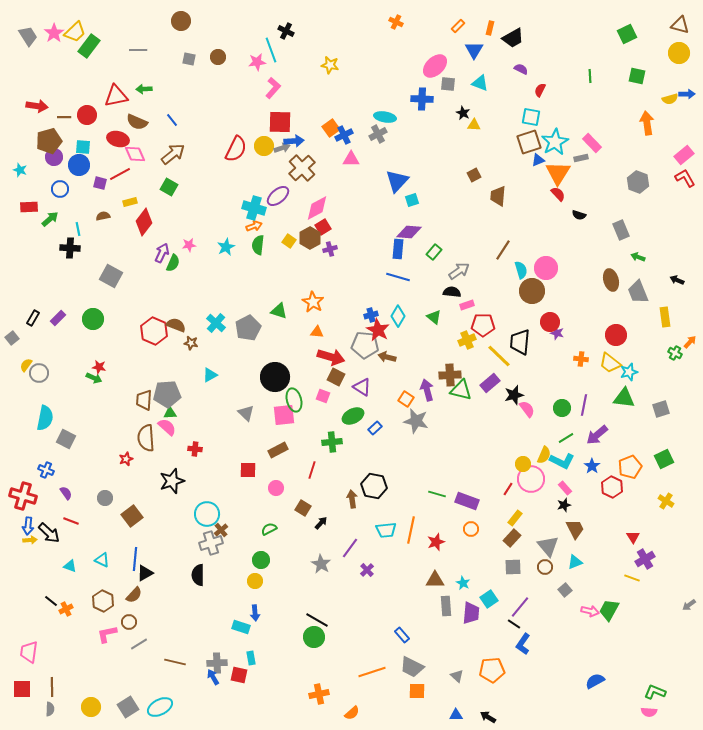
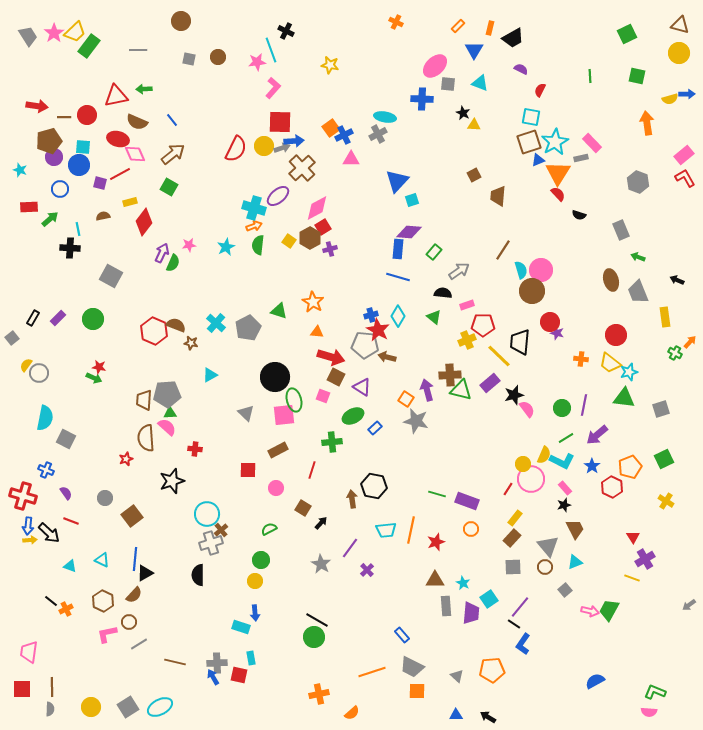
pink circle at (546, 268): moved 5 px left, 2 px down
black semicircle at (452, 292): moved 9 px left, 1 px down
